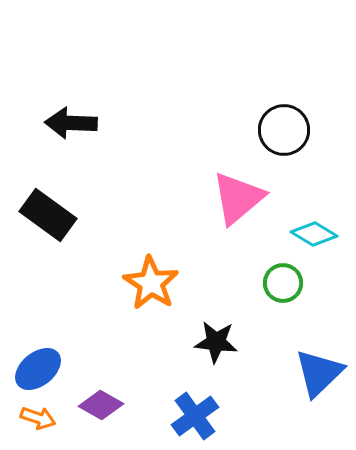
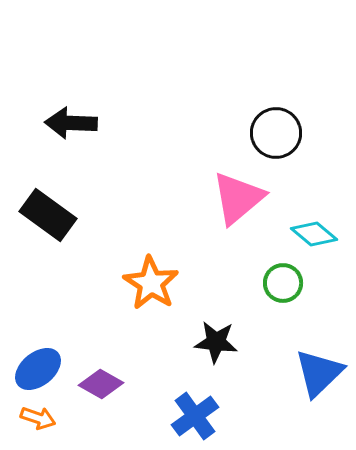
black circle: moved 8 px left, 3 px down
cyan diamond: rotated 9 degrees clockwise
purple diamond: moved 21 px up
